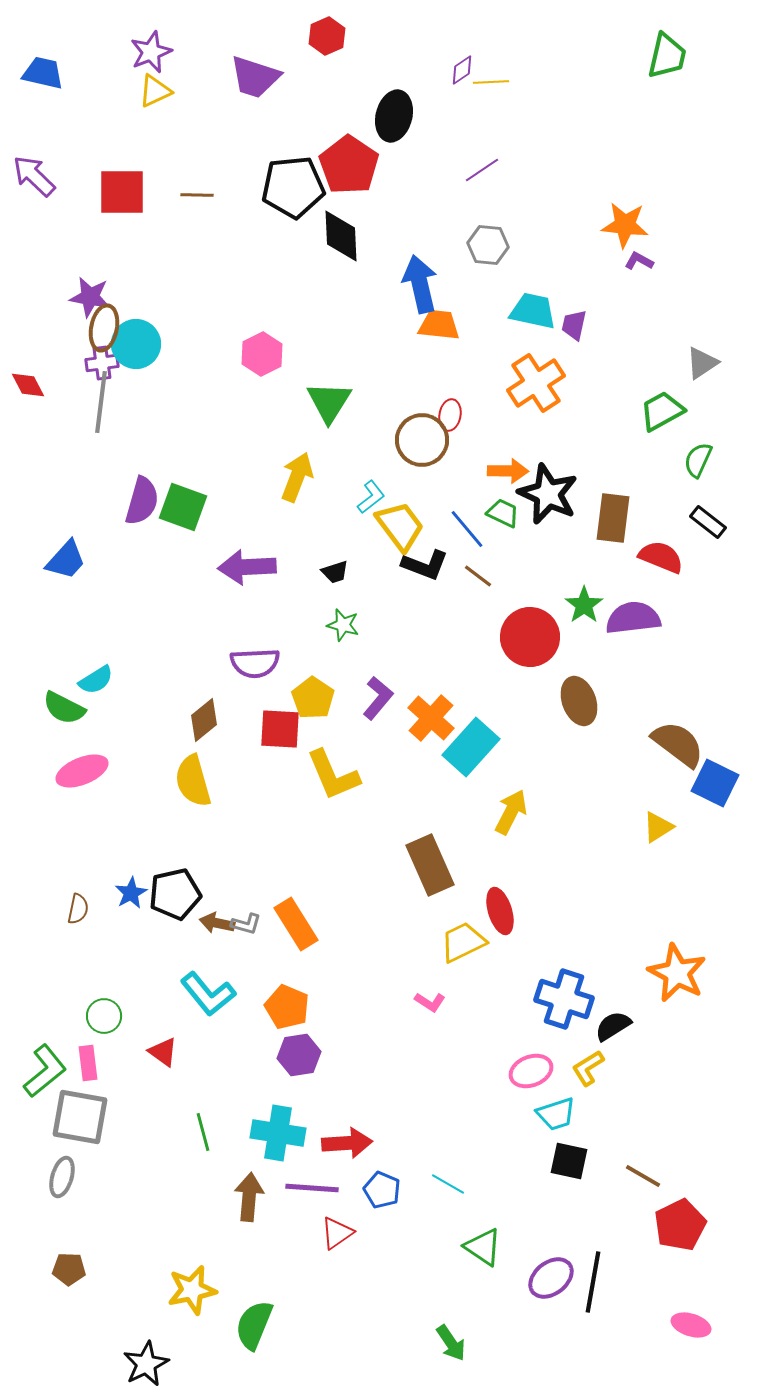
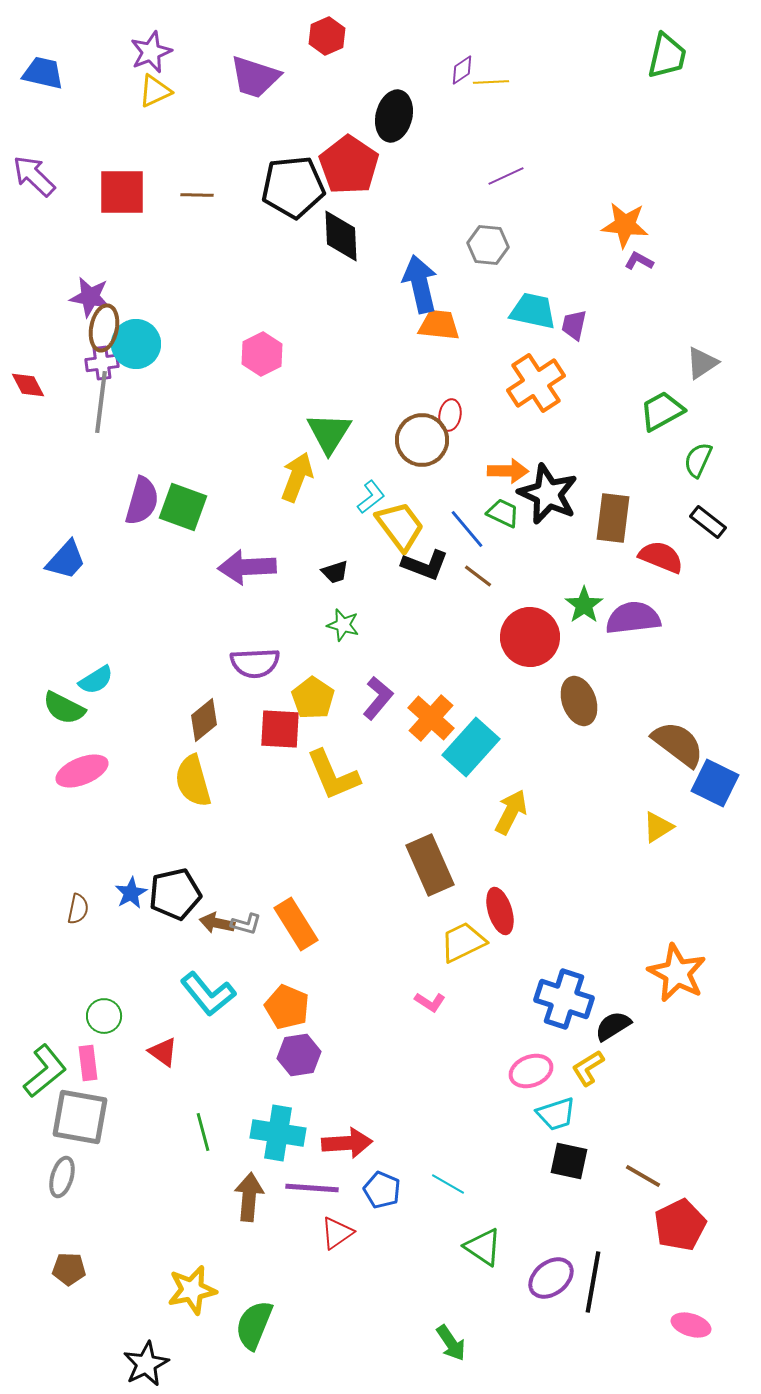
purple line at (482, 170): moved 24 px right, 6 px down; rotated 9 degrees clockwise
green triangle at (329, 402): moved 31 px down
